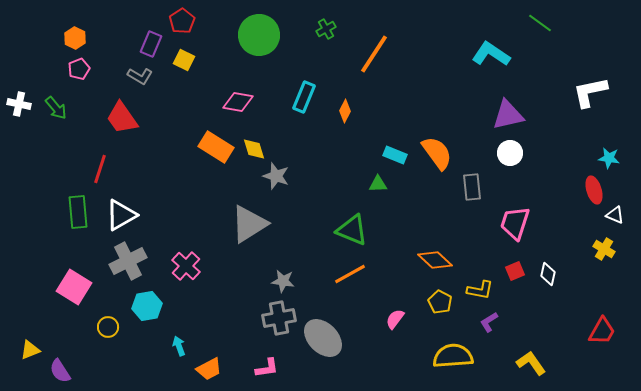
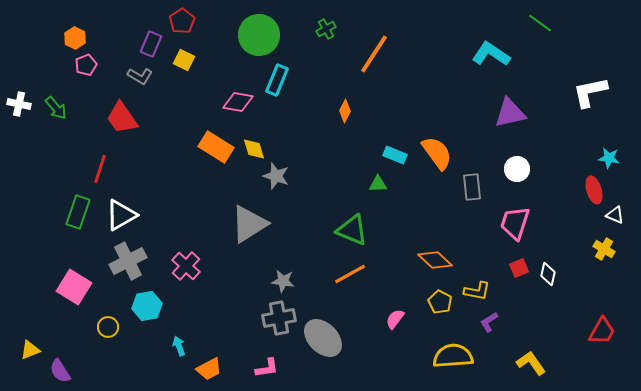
pink pentagon at (79, 69): moved 7 px right, 4 px up
cyan rectangle at (304, 97): moved 27 px left, 17 px up
purple triangle at (508, 115): moved 2 px right, 2 px up
white circle at (510, 153): moved 7 px right, 16 px down
green rectangle at (78, 212): rotated 24 degrees clockwise
red square at (515, 271): moved 4 px right, 3 px up
yellow L-shape at (480, 290): moved 3 px left, 1 px down
